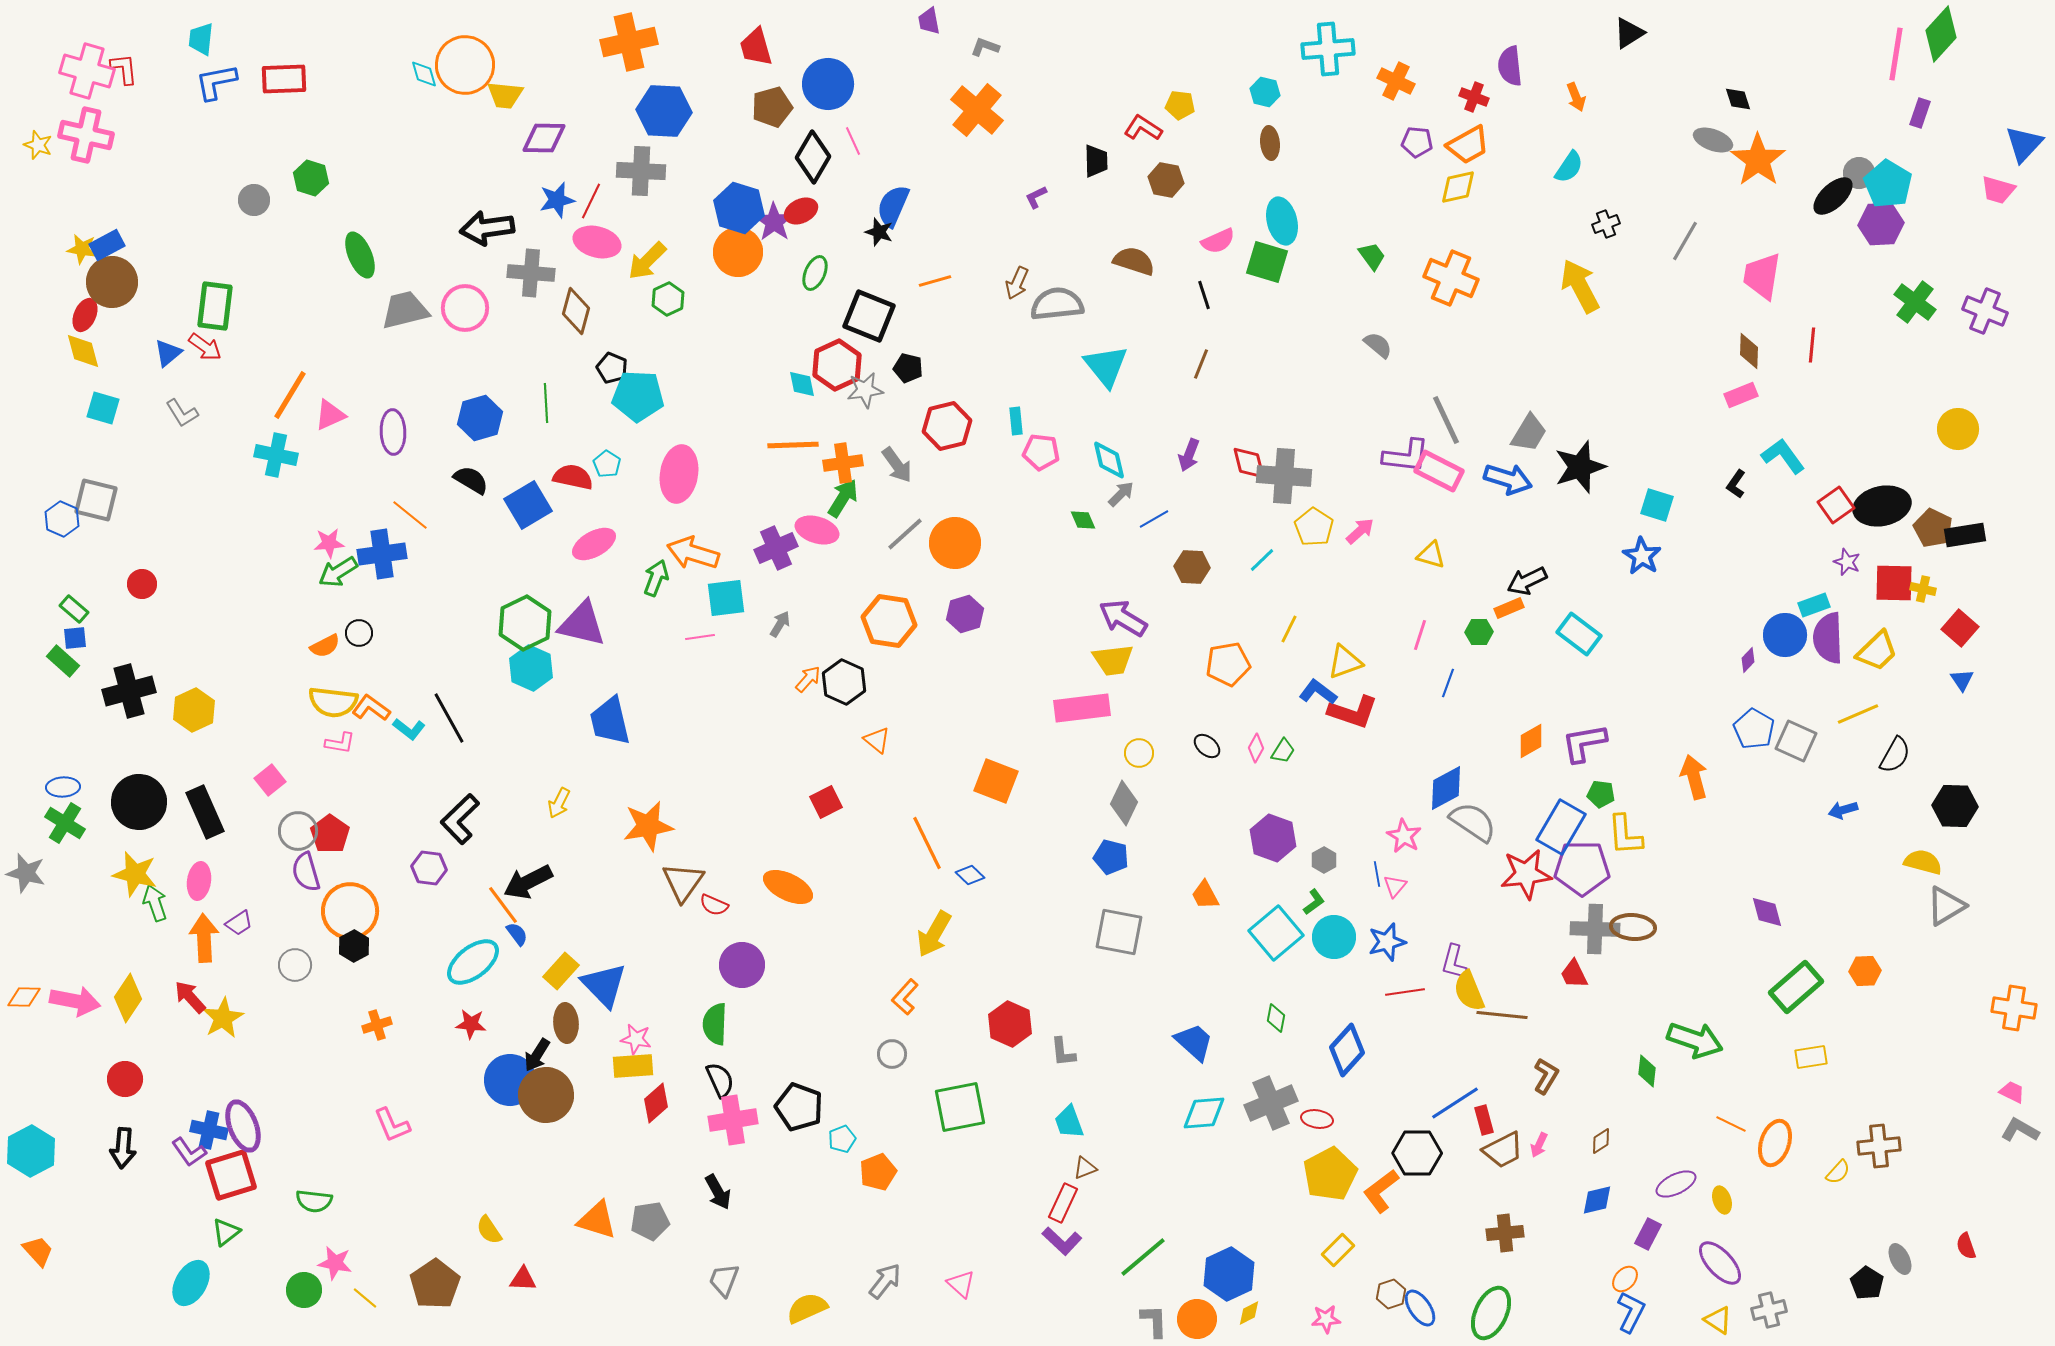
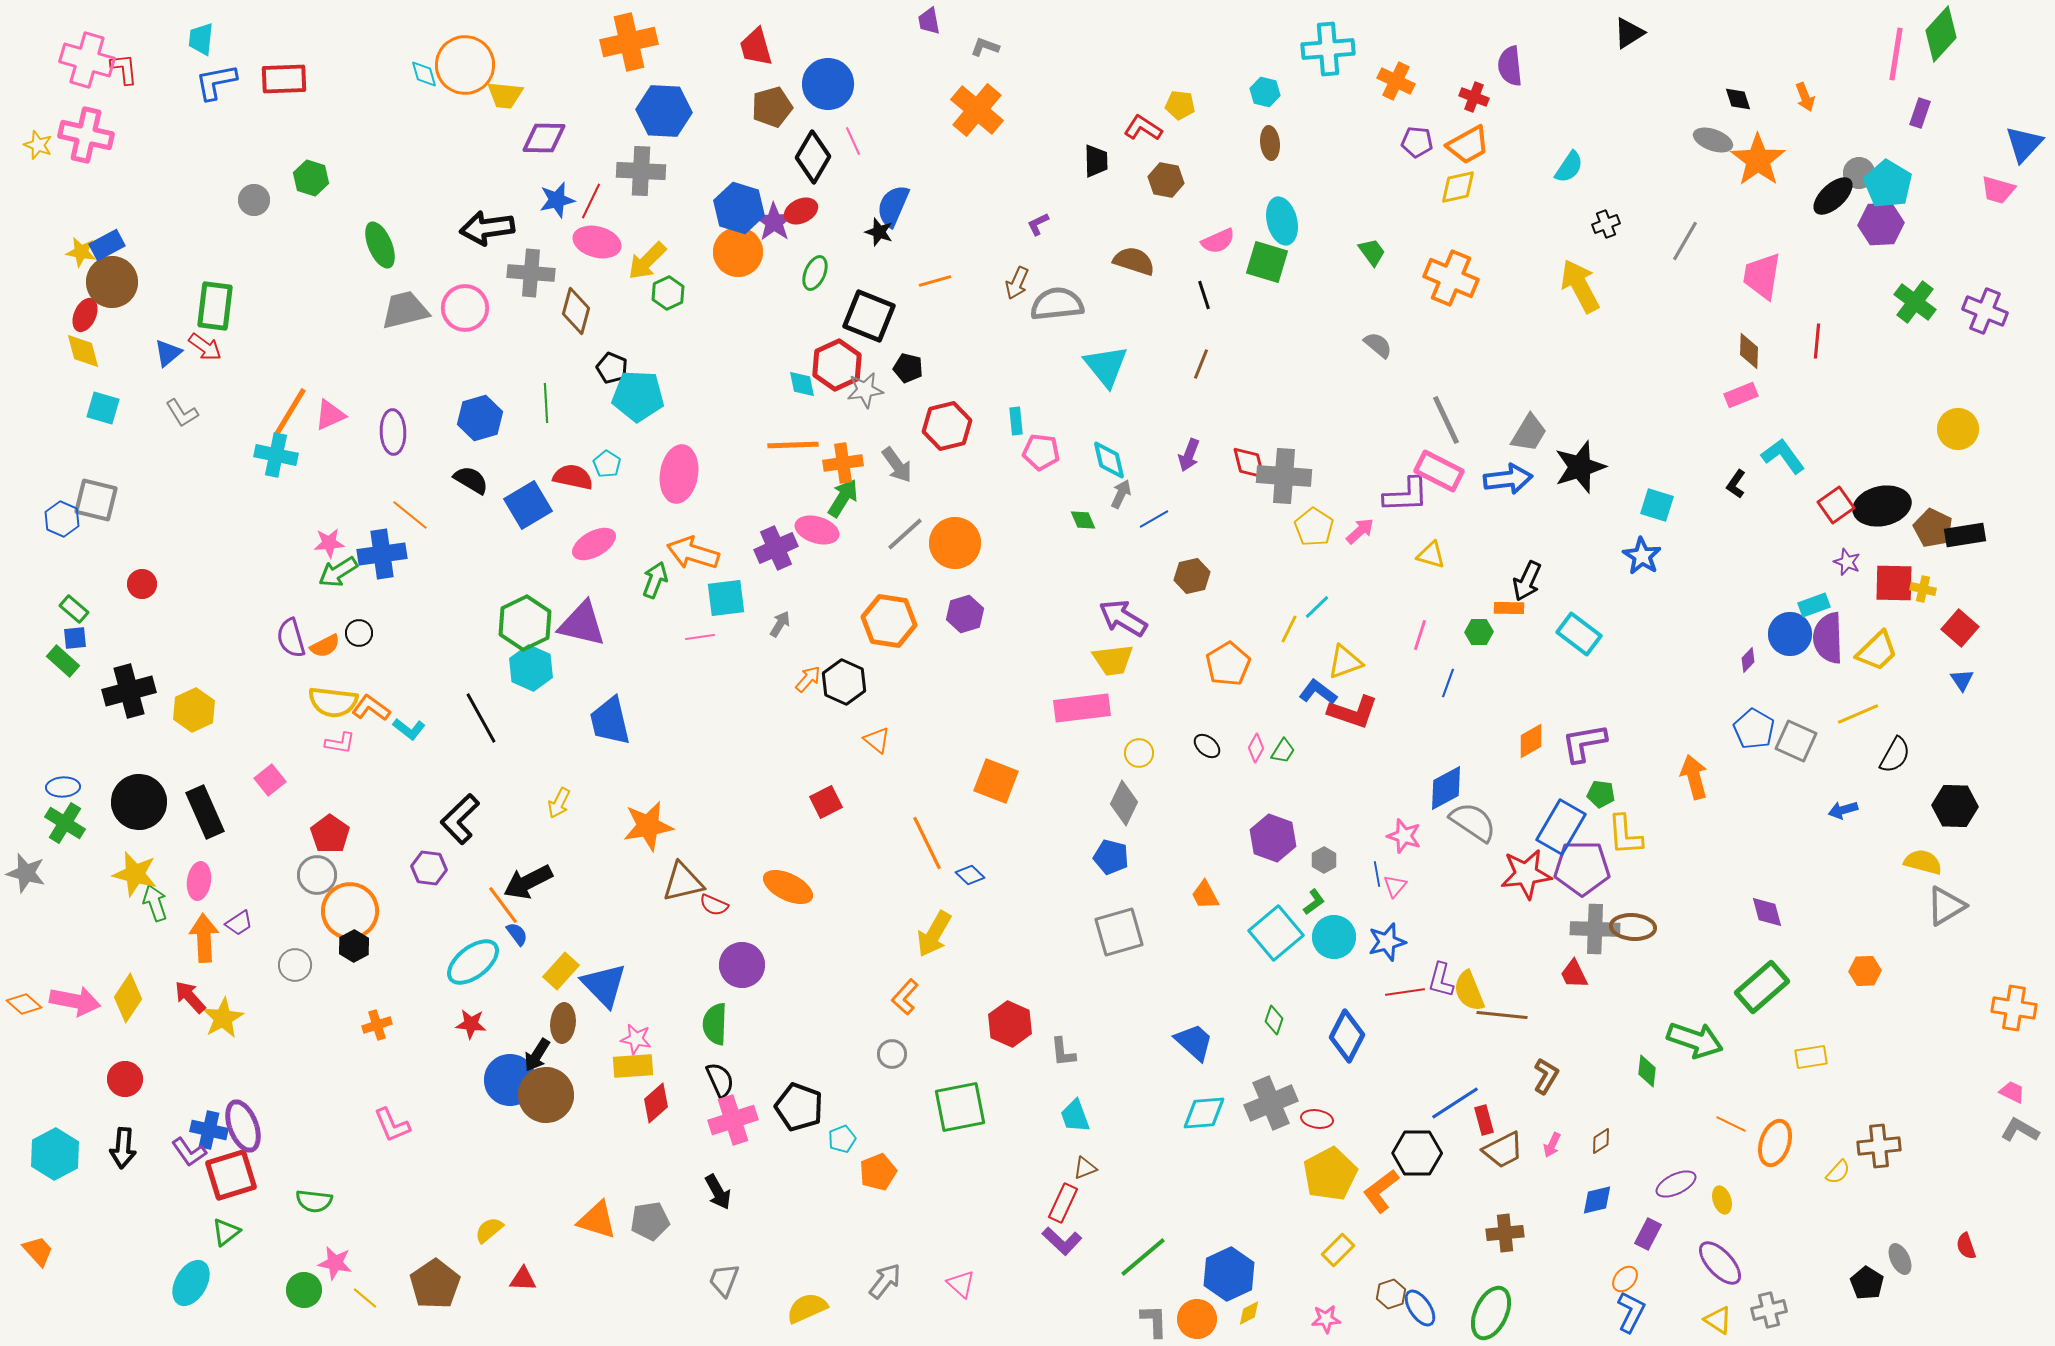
pink cross at (87, 71): moved 11 px up
orange arrow at (1576, 97): moved 229 px right
purple L-shape at (1036, 197): moved 2 px right, 27 px down
yellow star at (82, 249): moved 1 px left, 3 px down
green ellipse at (360, 255): moved 20 px right, 10 px up
green trapezoid at (1372, 256): moved 4 px up
green hexagon at (668, 299): moved 6 px up
red line at (1812, 345): moved 5 px right, 4 px up
orange line at (290, 395): moved 17 px down
purple L-shape at (1406, 456): moved 39 px down; rotated 9 degrees counterclockwise
blue arrow at (1508, 479): rotated 24 degrees counterclockwise
gray arrow at (1121, 494): rotated 20 degrees counterclockwise
cyan line at (1262, 560): moved 55 px right, 47 px down
brown hexagon at (1192, 567): moved 9 px down; rotated 16 degrees counterclockwise
green arrow at (656, 578): moved 1 px left, 2 px down
black arrow at (1527, 581): rotated 39 degrees counterclockwise
orange rectangle at (1509, 608): rotated 24 degrees clockwise
blue circle at (1785, 635): moved 5 px right, 1 px up
orange pentagon at (1228, 664): rotated 21 degrees counterclockwise
black line at (449, 718): moved 32 px right
gray circle at (298, 831): moved 19 px right, 44 px down
pink star at (1404, 836): rotated 12 degrees counterclockwise
purple semicircle at (306, 872): moved 15 px left, 234 px up
brown triangle at (683, 882): rotated 42 degrees clockwise
gray square at (1119, 932): rotated 27 degrees counterclockwise
purple L-shape at (1454, 962): moved 13 px left, 18 px down
green rectangle at (1796, 987): moved 34 px left
orange diamond at (24, 997): moved 7 px down; rotated 40 degrees clockwise
green diamond at (1276, 1018): moved 2 px left, 2 px down; rotated 8 degrees clockwise
brown ellipse at (566, 1023): moved 3 px left; rotated 9 degrees clockwise
blue diamond at (1347, 1050): moved 14 px up; rotated 15 degrees counterclockwise
pink cross at (733, 1120): rotated 9 degrees counterclockwise
cyan trapezoid at (1069, 1122): moved 6 px right, 6 px up
pink arrow at (1539, 1145): moved 13 px right
cyan hexagon at (31, 1151): moved 24 px right, 3 px down
yellow semicircle at (489, 1230): rotated 84 degrees clockwise
